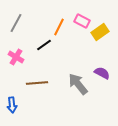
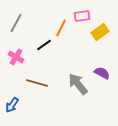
pink rectangle: moved 5 px up; rotated 35 degrees counterclockwise
orange line: moved 2 px right, 1 px down
brown line: rotated 20 degrees clockwise
blue arrow: rotated 42 degrees clockwise
